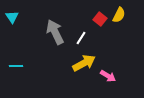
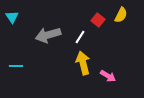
yellow semicircle: moved 2 px right
red square: moved 2 px left, 1 px down
gray arrow: moved 7 px left, 3 px down; rotated 80 degrees counterclockwise
white line: moved 1 px left, 1 px up
yellow arrow: moved 1 px left; rotated 75 degrees counterclockwise
